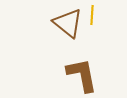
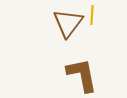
brown triangle: rotated 28 degrees clockwise
